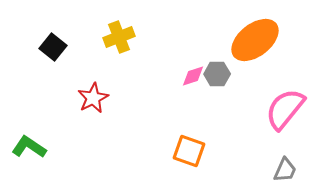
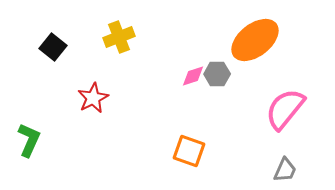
green L-shape: moved 7 px up; rotated 80 degrees clockwise
